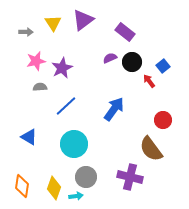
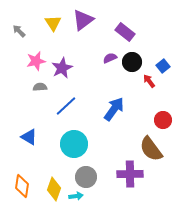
gray arrow: moved 7 px left, 1 px up; rotated 136 degrees counterclockwise
purple cross: moved 3 px up; rotated 15 degrees counterclockwise
yellow diamond: moved 1 px down
